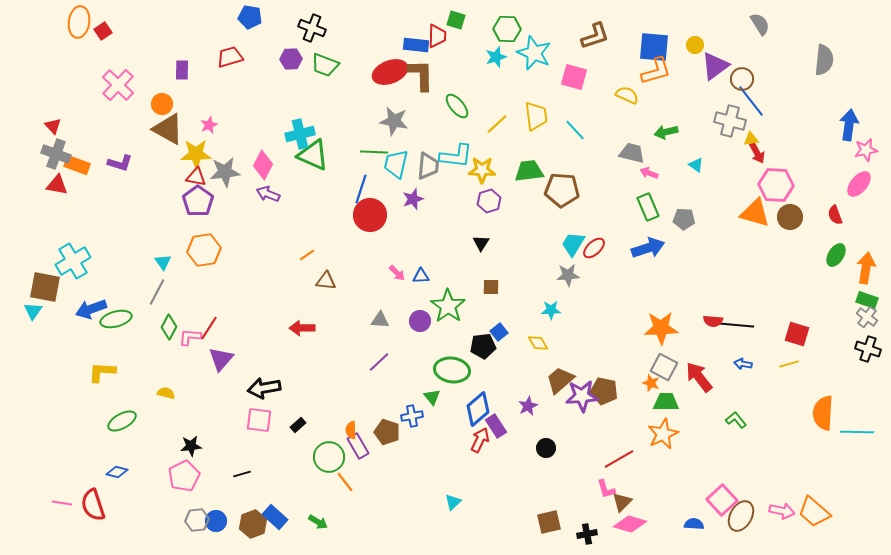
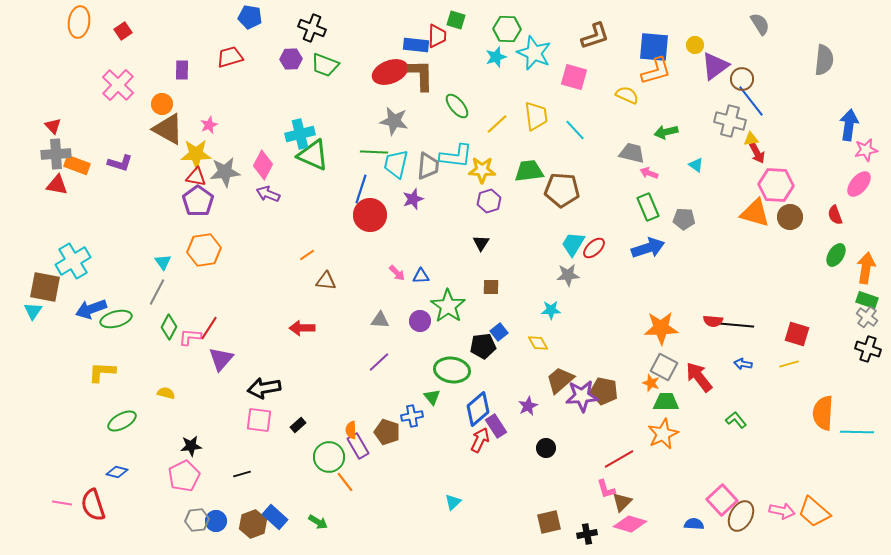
red square at (103, 31): moved 20 px right
gray cross at (56, 154): rotated 24 degrees counterclockwise
